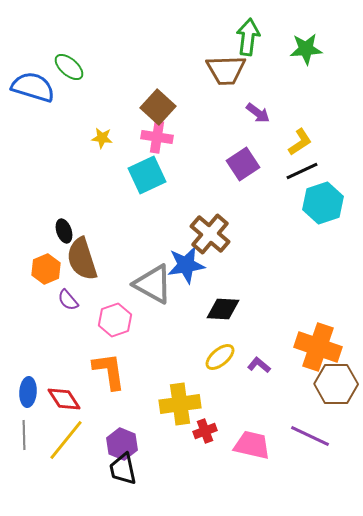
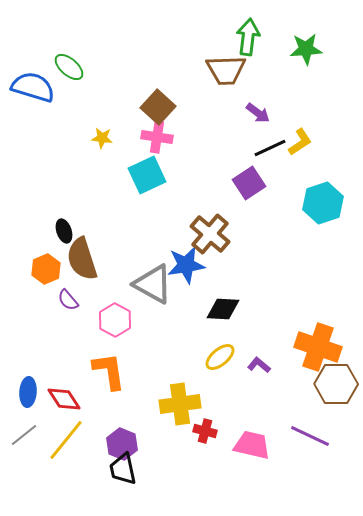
purple square: moved 6 px right, 19 px down
black line: moved 32 px left, 23 px up
pink hexagon: rotated 12 degrees counterclockwise
red cross: rotated 35 degrees clockwise
gray line: rotated 52 degrees clockwise
